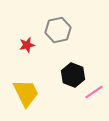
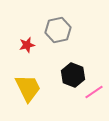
yellow trapezoid: moved 2 px right, 5 px up
